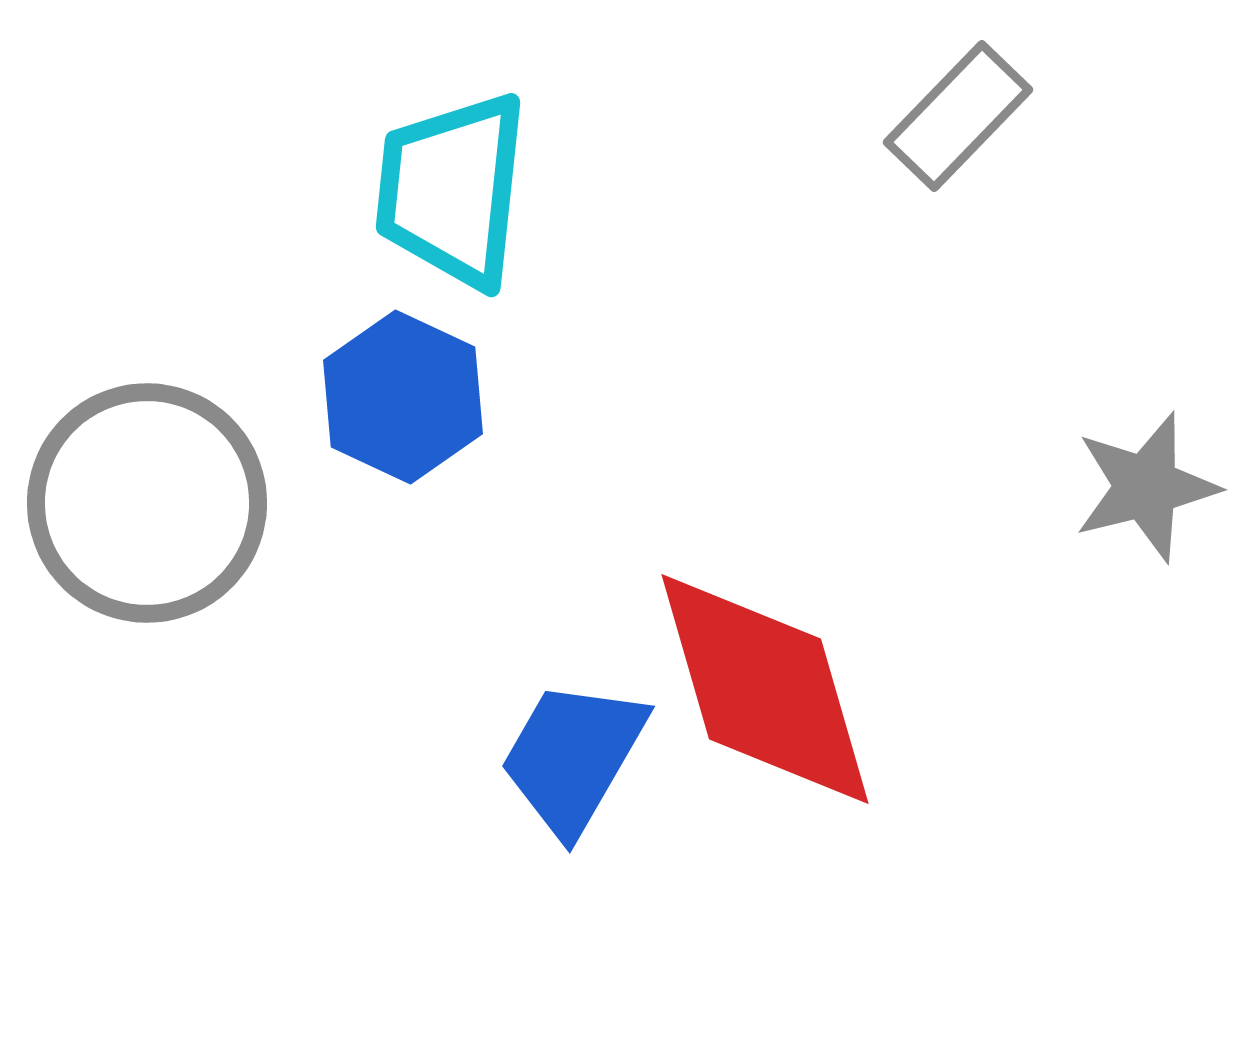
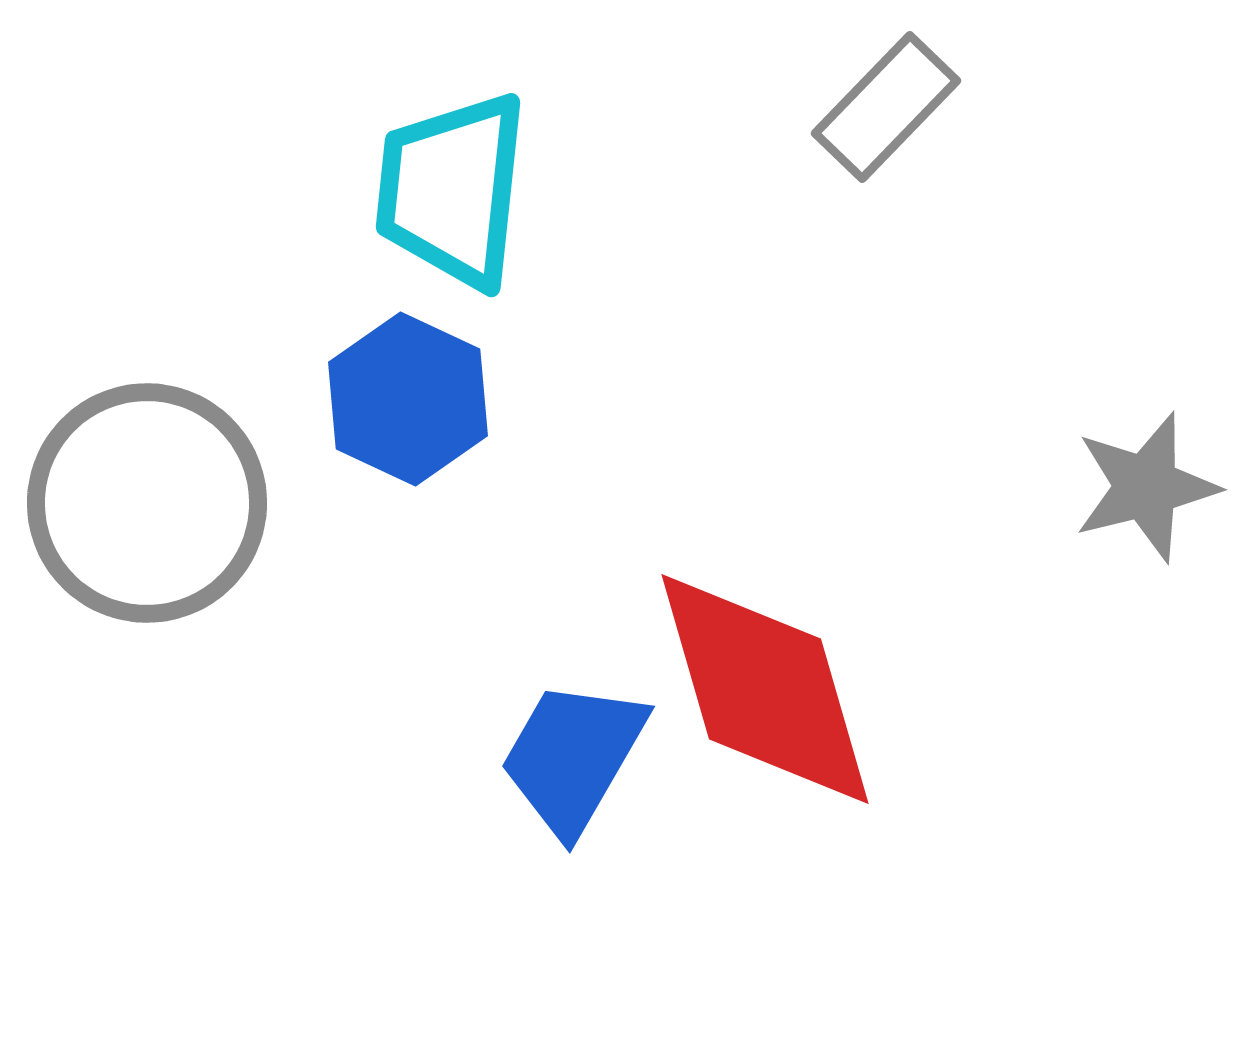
gray rectangle: moved 72 px left, 9 px up
blue hexagon: moved 5 px right, 2 px down
